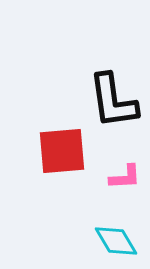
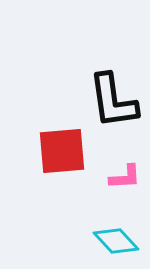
cyan diamond: rotated 12 degrees counterclockwise
